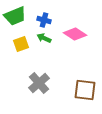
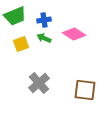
blue cross: rotated 24 degrees counterclockwise
pink diamond: moved 1 px left
